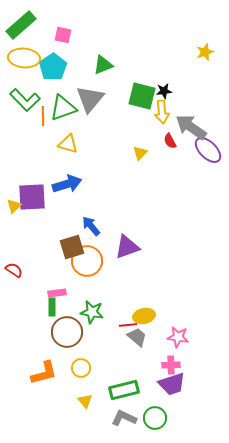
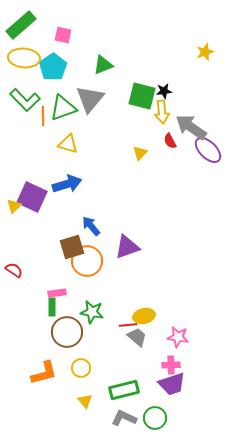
purple square at (32, 197): rotated 28 degrees clockwise
